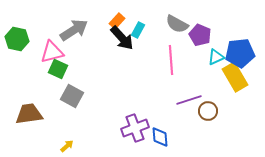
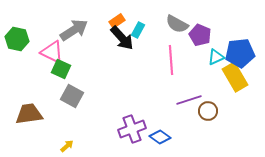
orange rectangle: rotated 14 degrees clockwise
pink triangle: rotated 40 degrees clockwise
green square: moved 3 px right
purple cross: moved 3 px left, 1 px down
blue diamond: rotated 50 degrees counterclockwise
